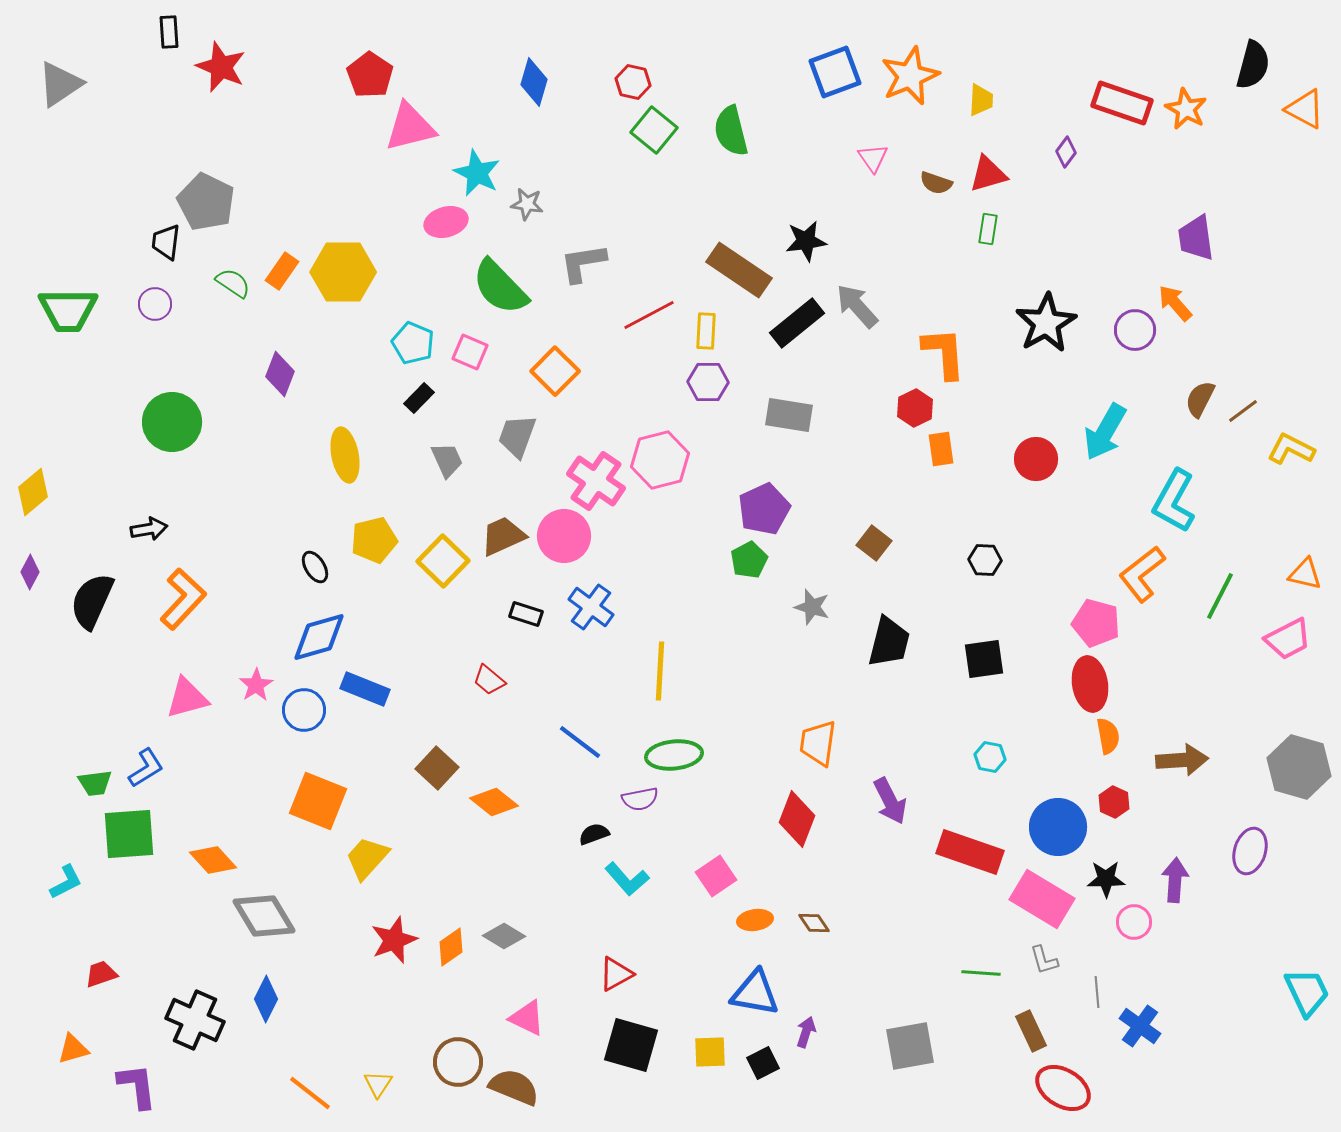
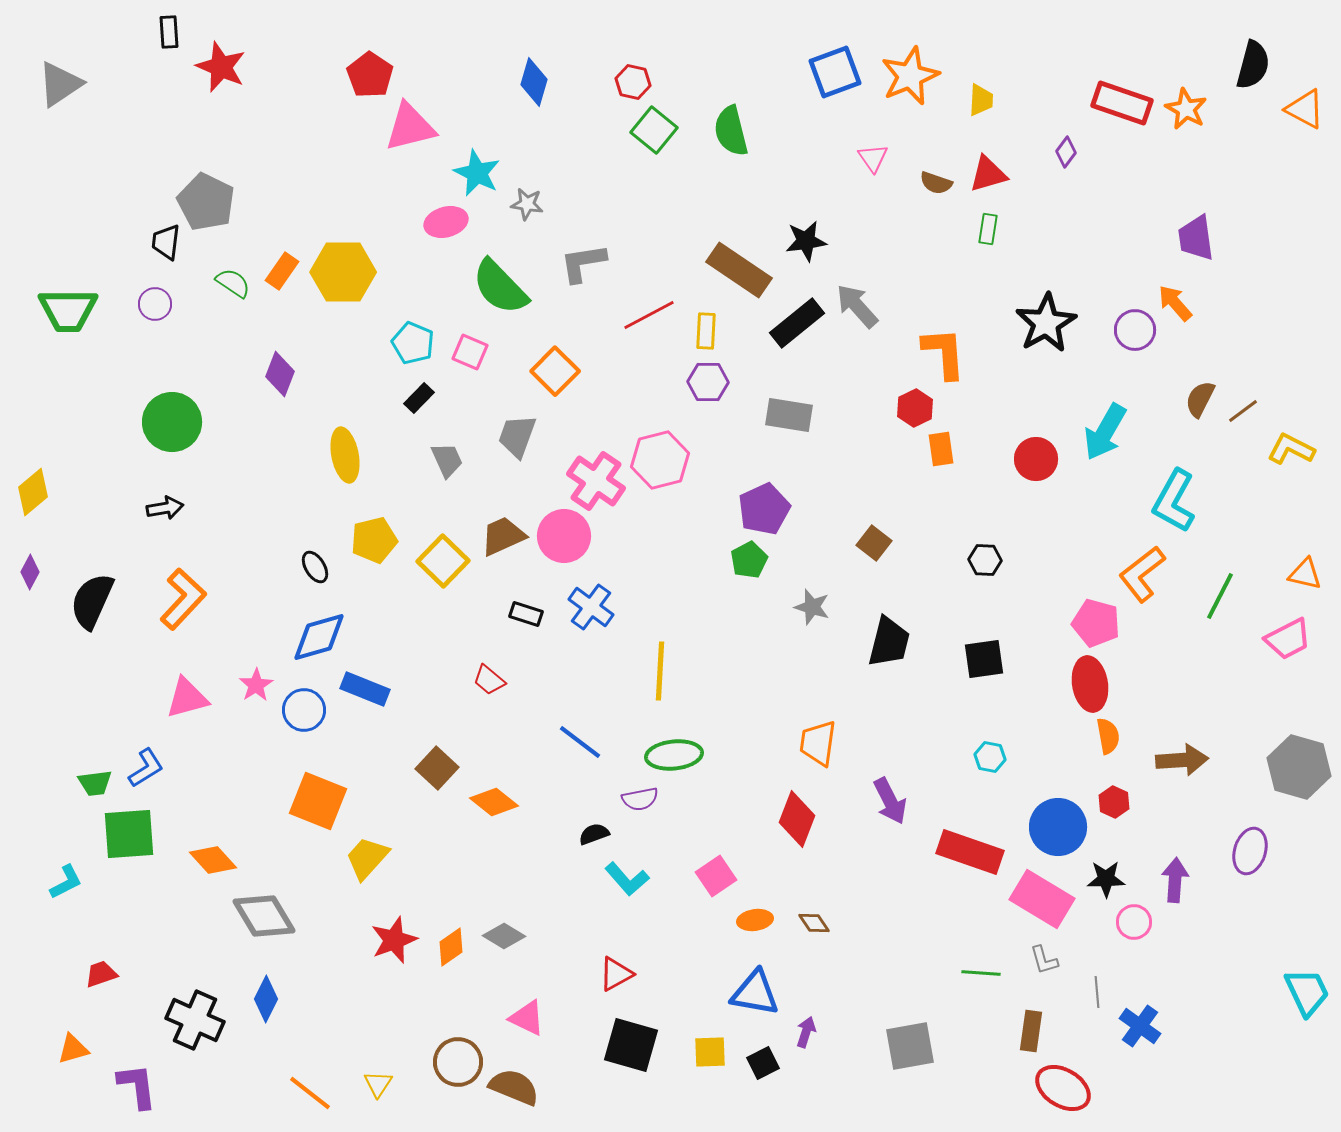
black arrow at (149, 529): moved 16 px right, 21 px up
brown rectangle at (1031, 1031): rotated 33 degrees clockwise
